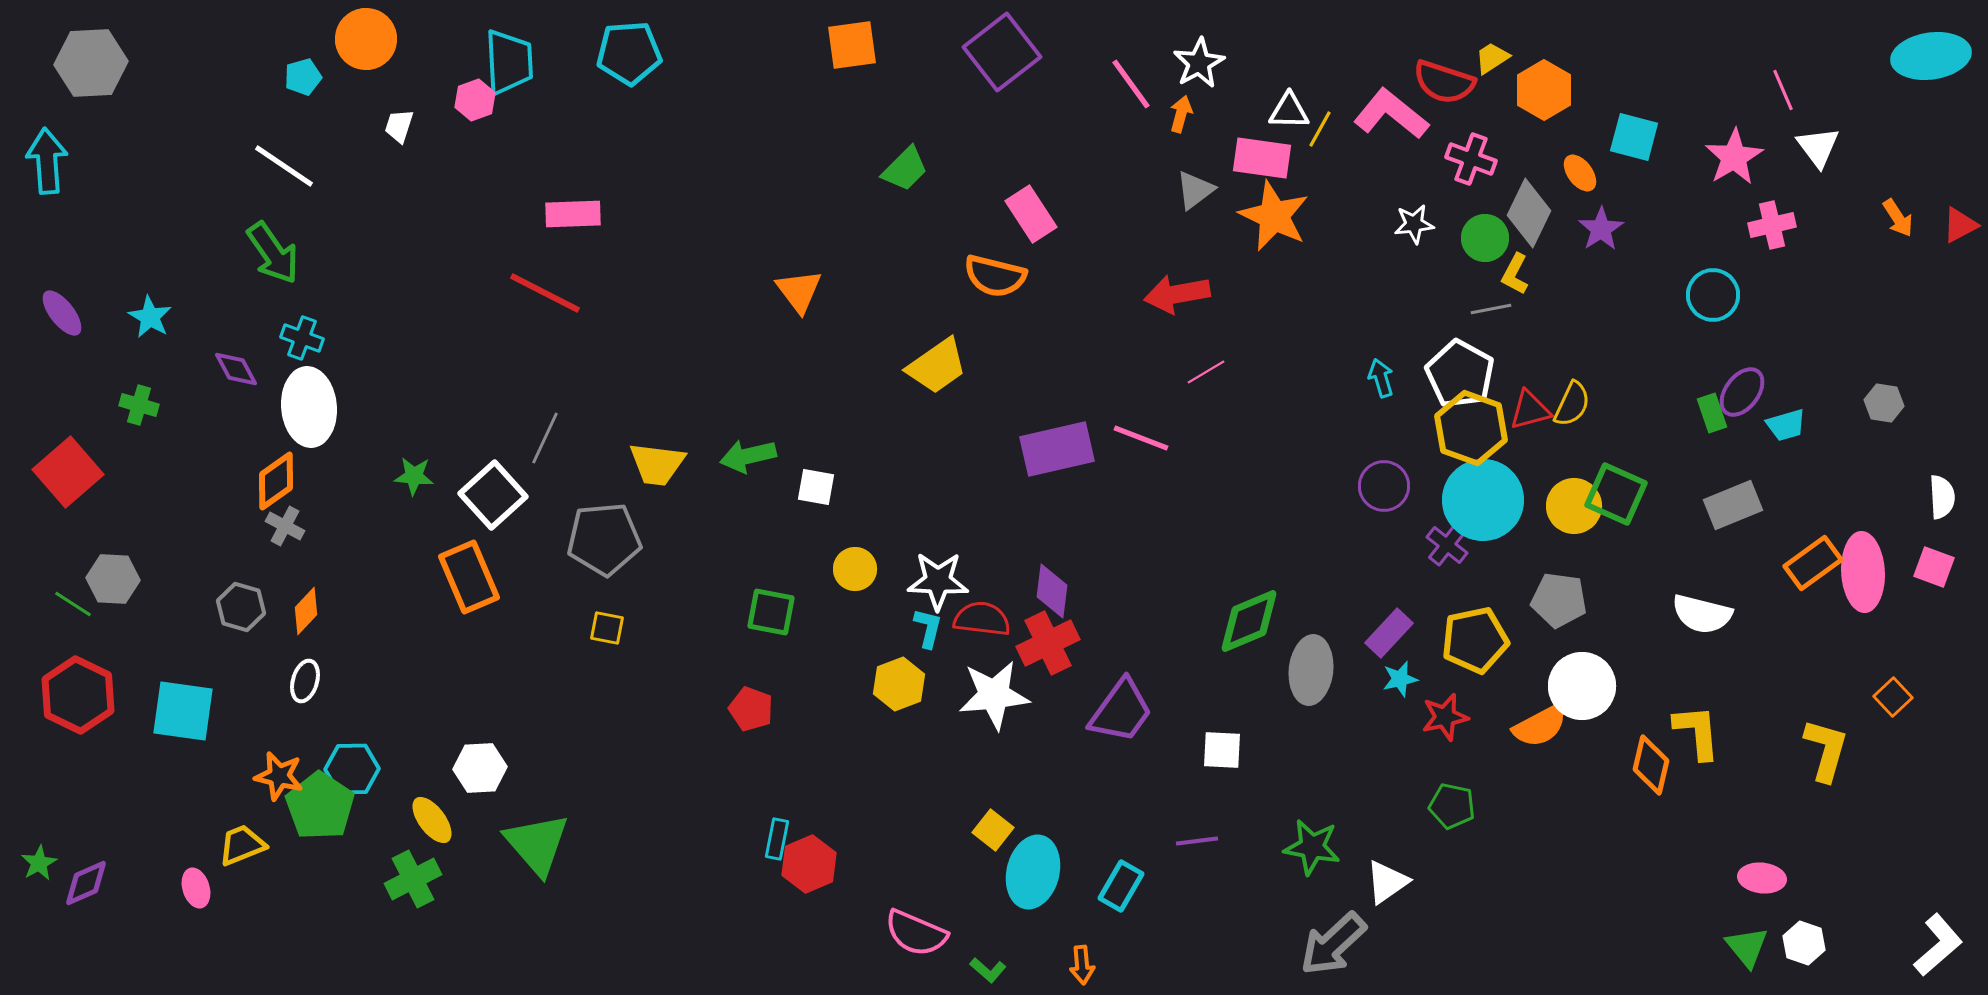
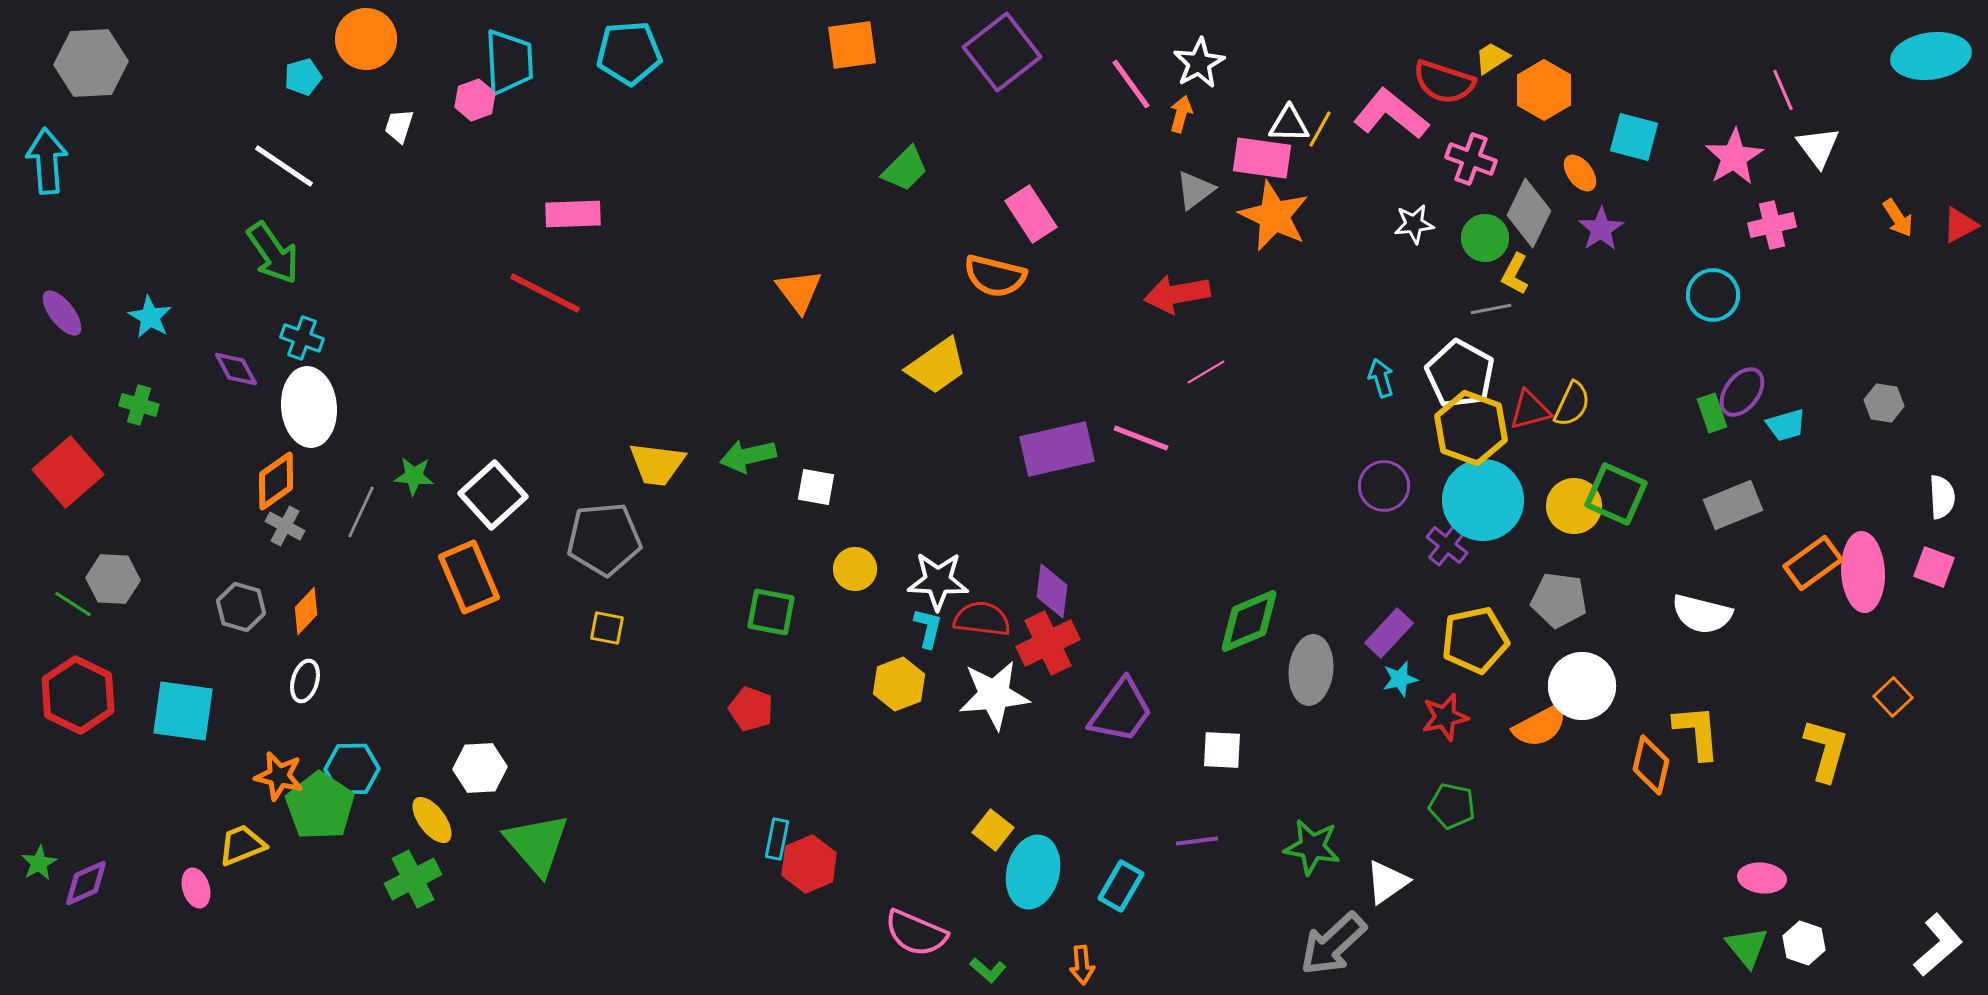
white triangle at (1289, 111): moved 13 px down
gray line at (545, 438): moved 184 px left, 74 px down
